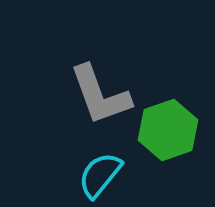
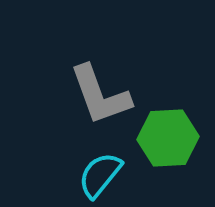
green hexagon: moved 8 px down; rotated 16 degrees clockwise
